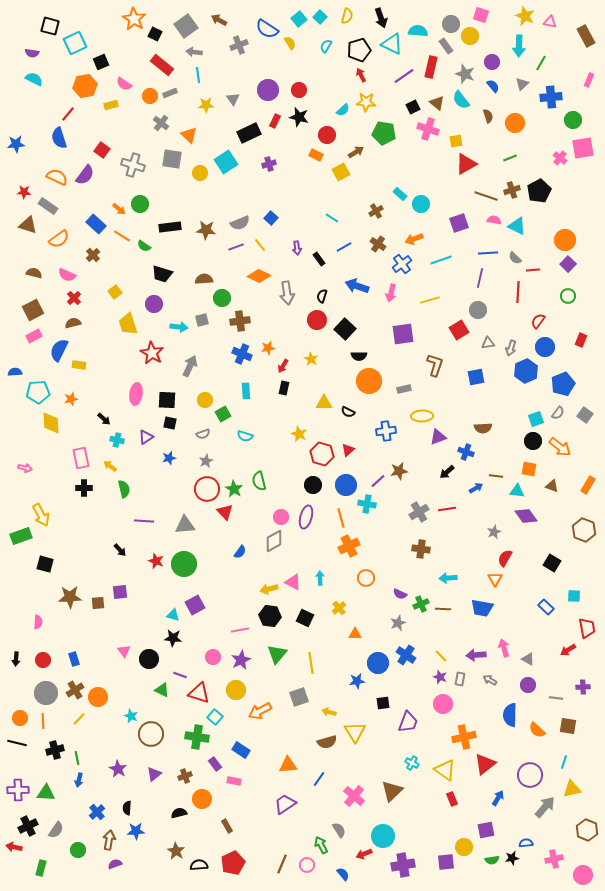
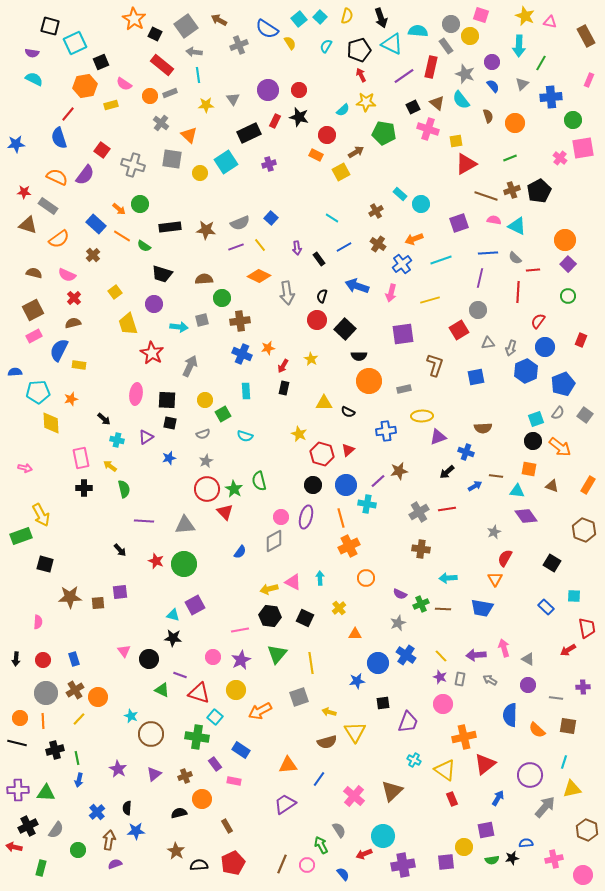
blue arrow at (476, 488): moved 1 px left, 2 px up
cyan cross at (412, 763): moved 2 px right, 3 px up
